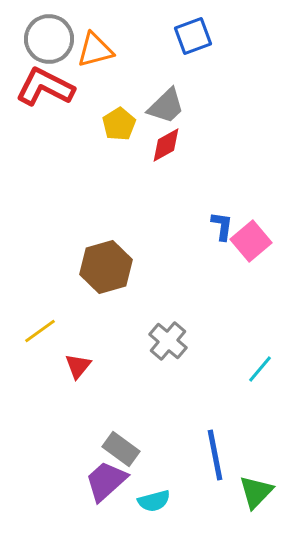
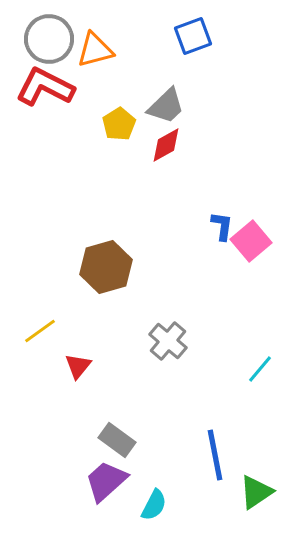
gray rectangle: moved 4 px left, 9 px up
green triangle: rotated 12 degrees clockwise
cyan semicircle: moved 4 px down; rotated 48 degrees counterclockwise
